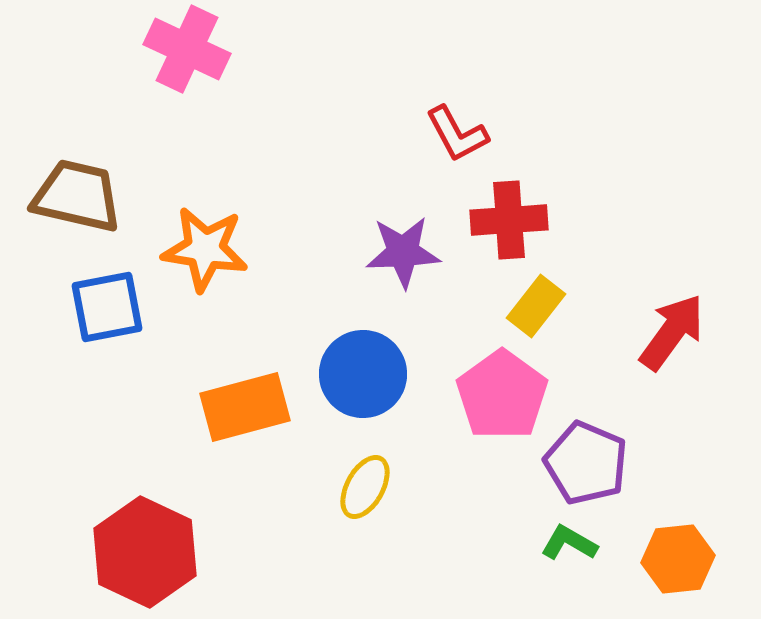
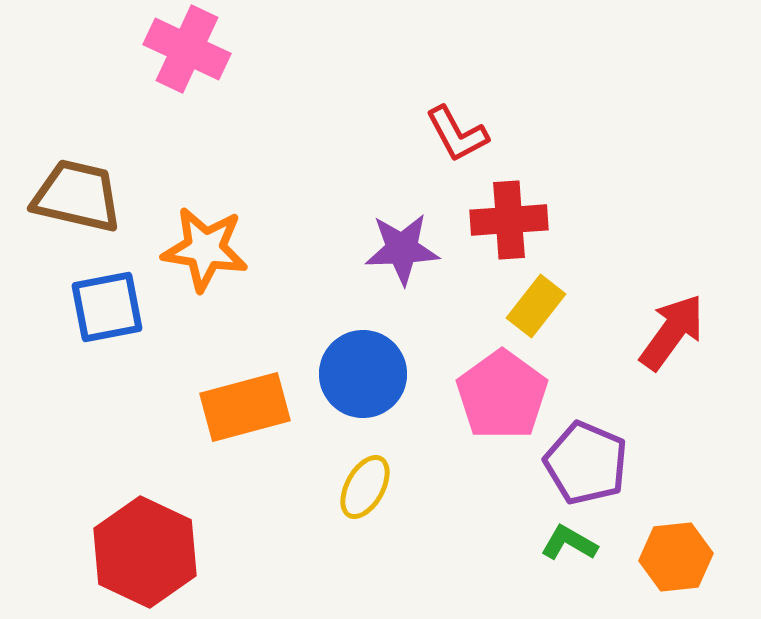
purple star: moved 1 px left, 3 px up
orange hexagon: moved 2 px left, 2 px up
